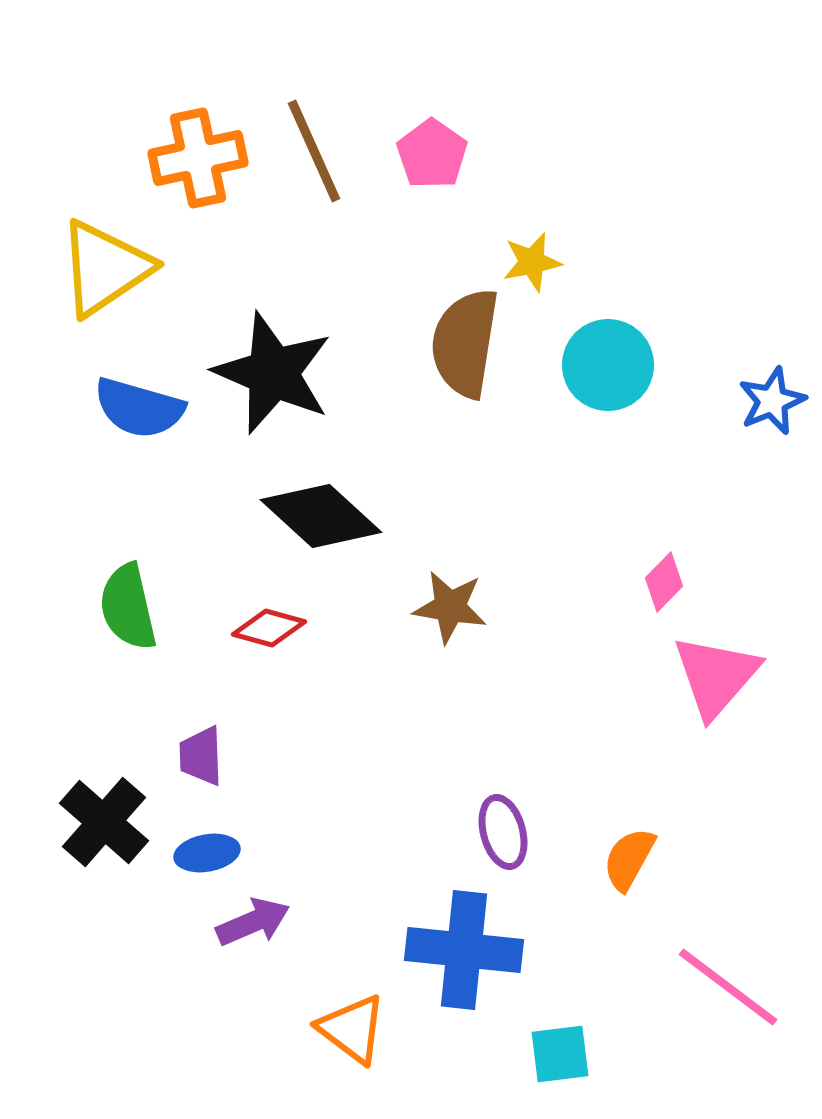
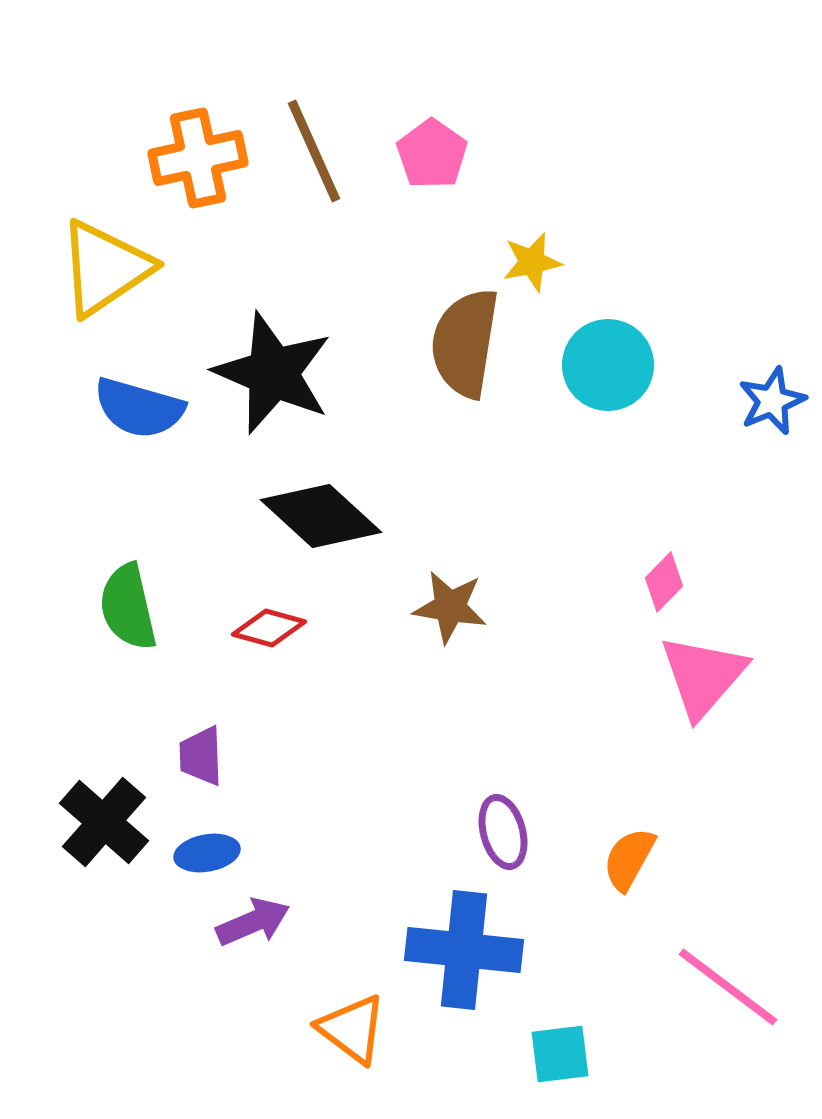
pink triangle: moved 13 px left
